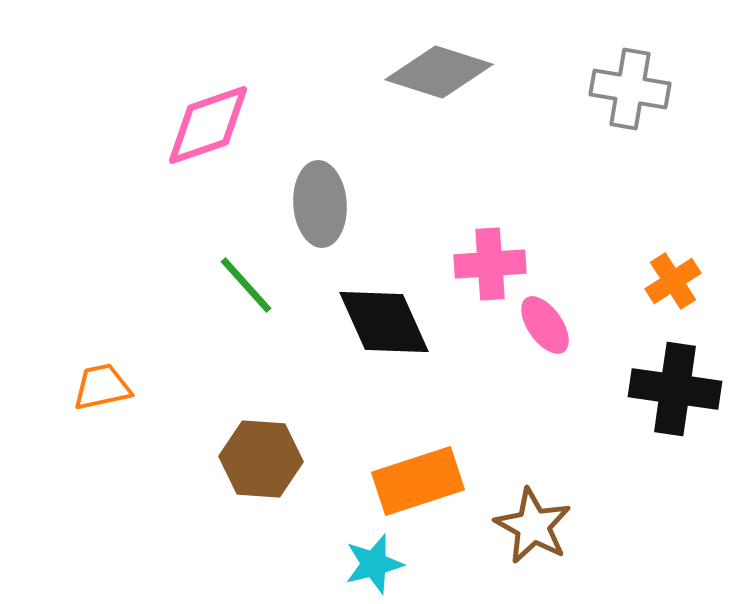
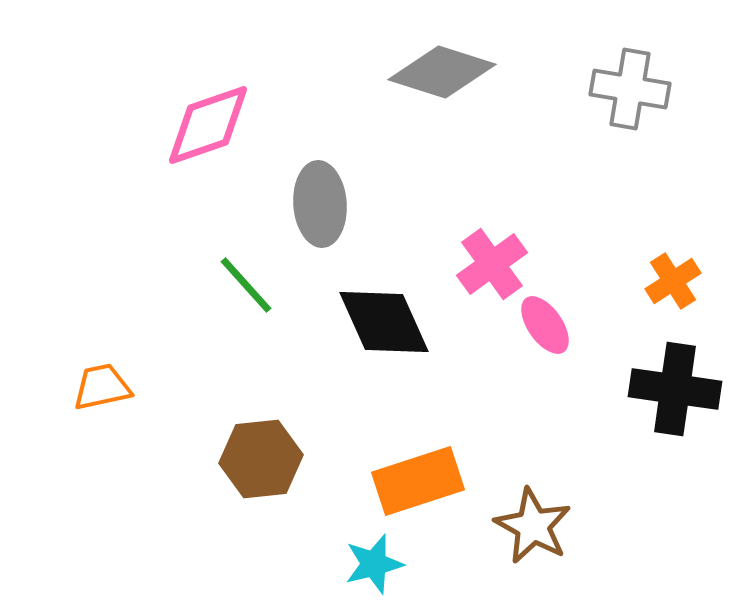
gray diamond: moved 3 px right
pink cross: moved 2 px right; rotated 32 degrees counterclockwise
brown hexagon: rotated 10 degrees counterclockwise
